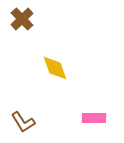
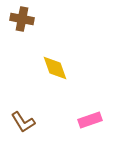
brown cross: rotated 35 degrees counterclockwise
pink rectangle: moved 4 px left, 2 px down; rotated 20 degrees counterclockwise
